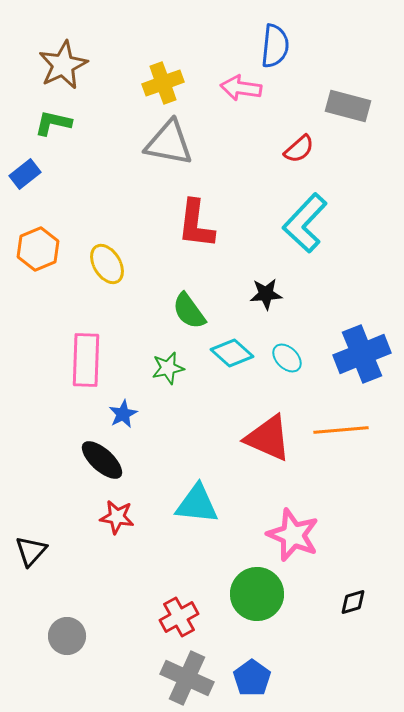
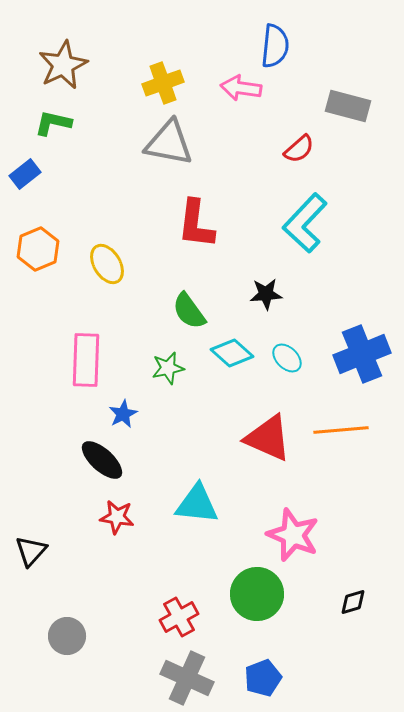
blue pentagon: moved 11 px right; rotated 15 degrees clockwise
